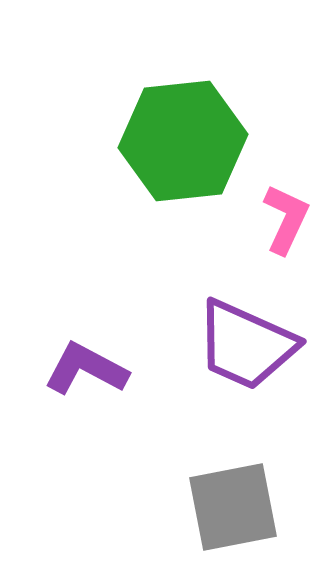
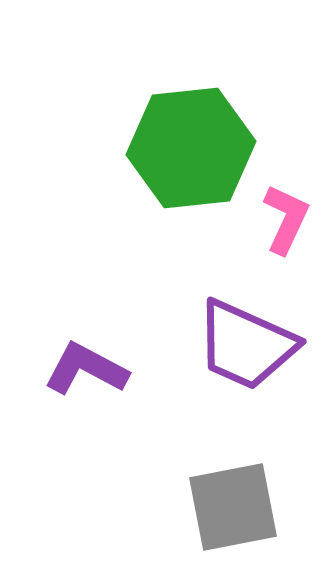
green hexagon: moved 8 px right, 7 px down
